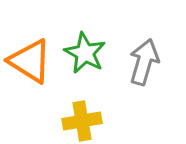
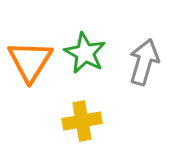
orange triangle: rotated 30 degrees clockwise
